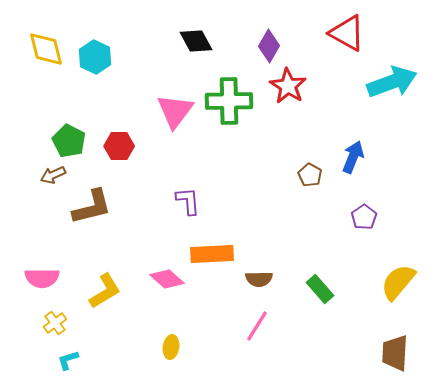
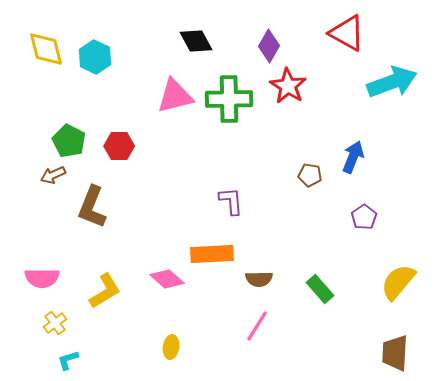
green cross: moved 2 px up
pink triangle: moved 15 px up; rotated 39 degrees clockwise
brown pentagon: rotated 20 degrees counterclockwise
purple L-shape: moved 43 px right
brown L-shape: rotated 126 degrees clockwise
